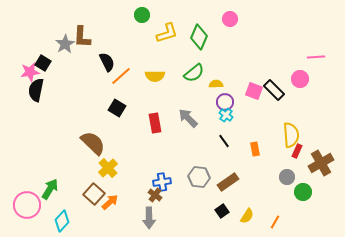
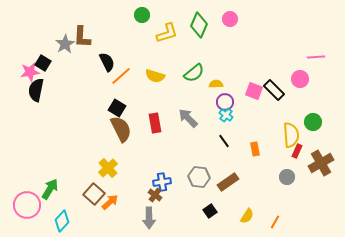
green diamond at (199, 37): moved 12 px up
yellow semicircle at (155, 76): rotated 18 degrees clockwise
brown semicircle at (93, 143): moved 28 px right, 14 px up; rotated 20 degrees clockwise
green circle at (303, 192): moved 10 px right, 70 px up
black square at (222, 211): moved 12 px left
